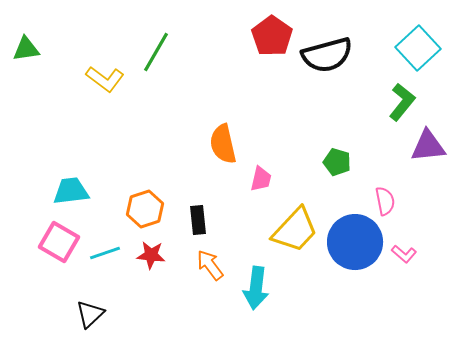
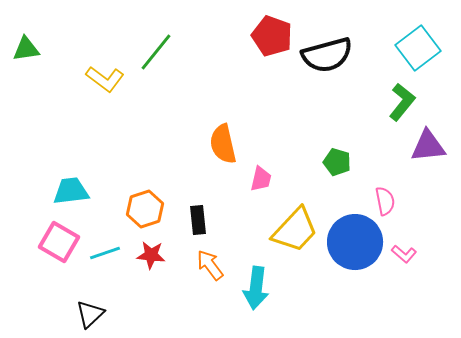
red pentagon: rotated 15 degrees counterclockwise
cyan square: rotated 6 degrees clockwise
green line: rotated 9 degrees clockwise
